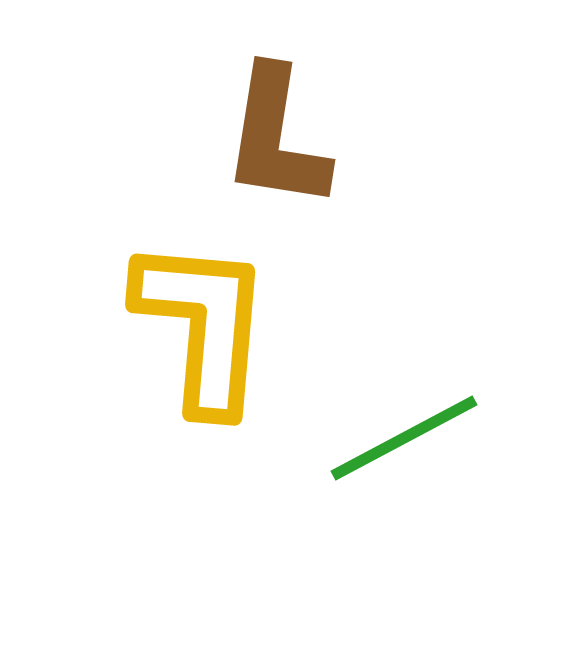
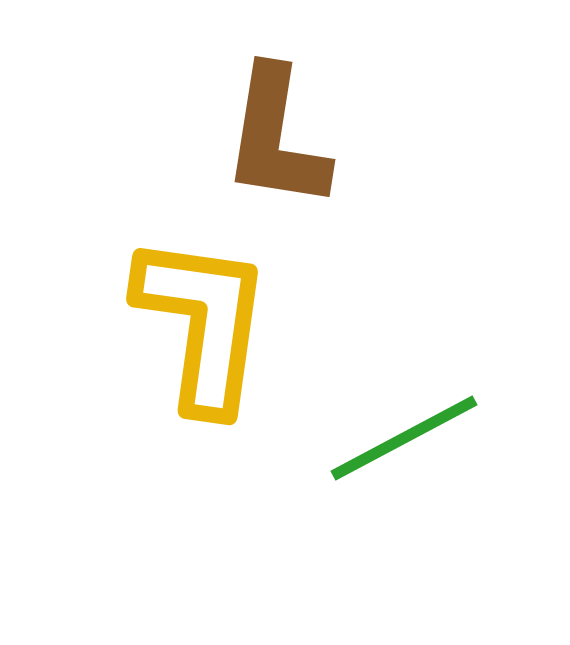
yellow L-shape: moved 2 px up; rotated 3 degrees clockwise
